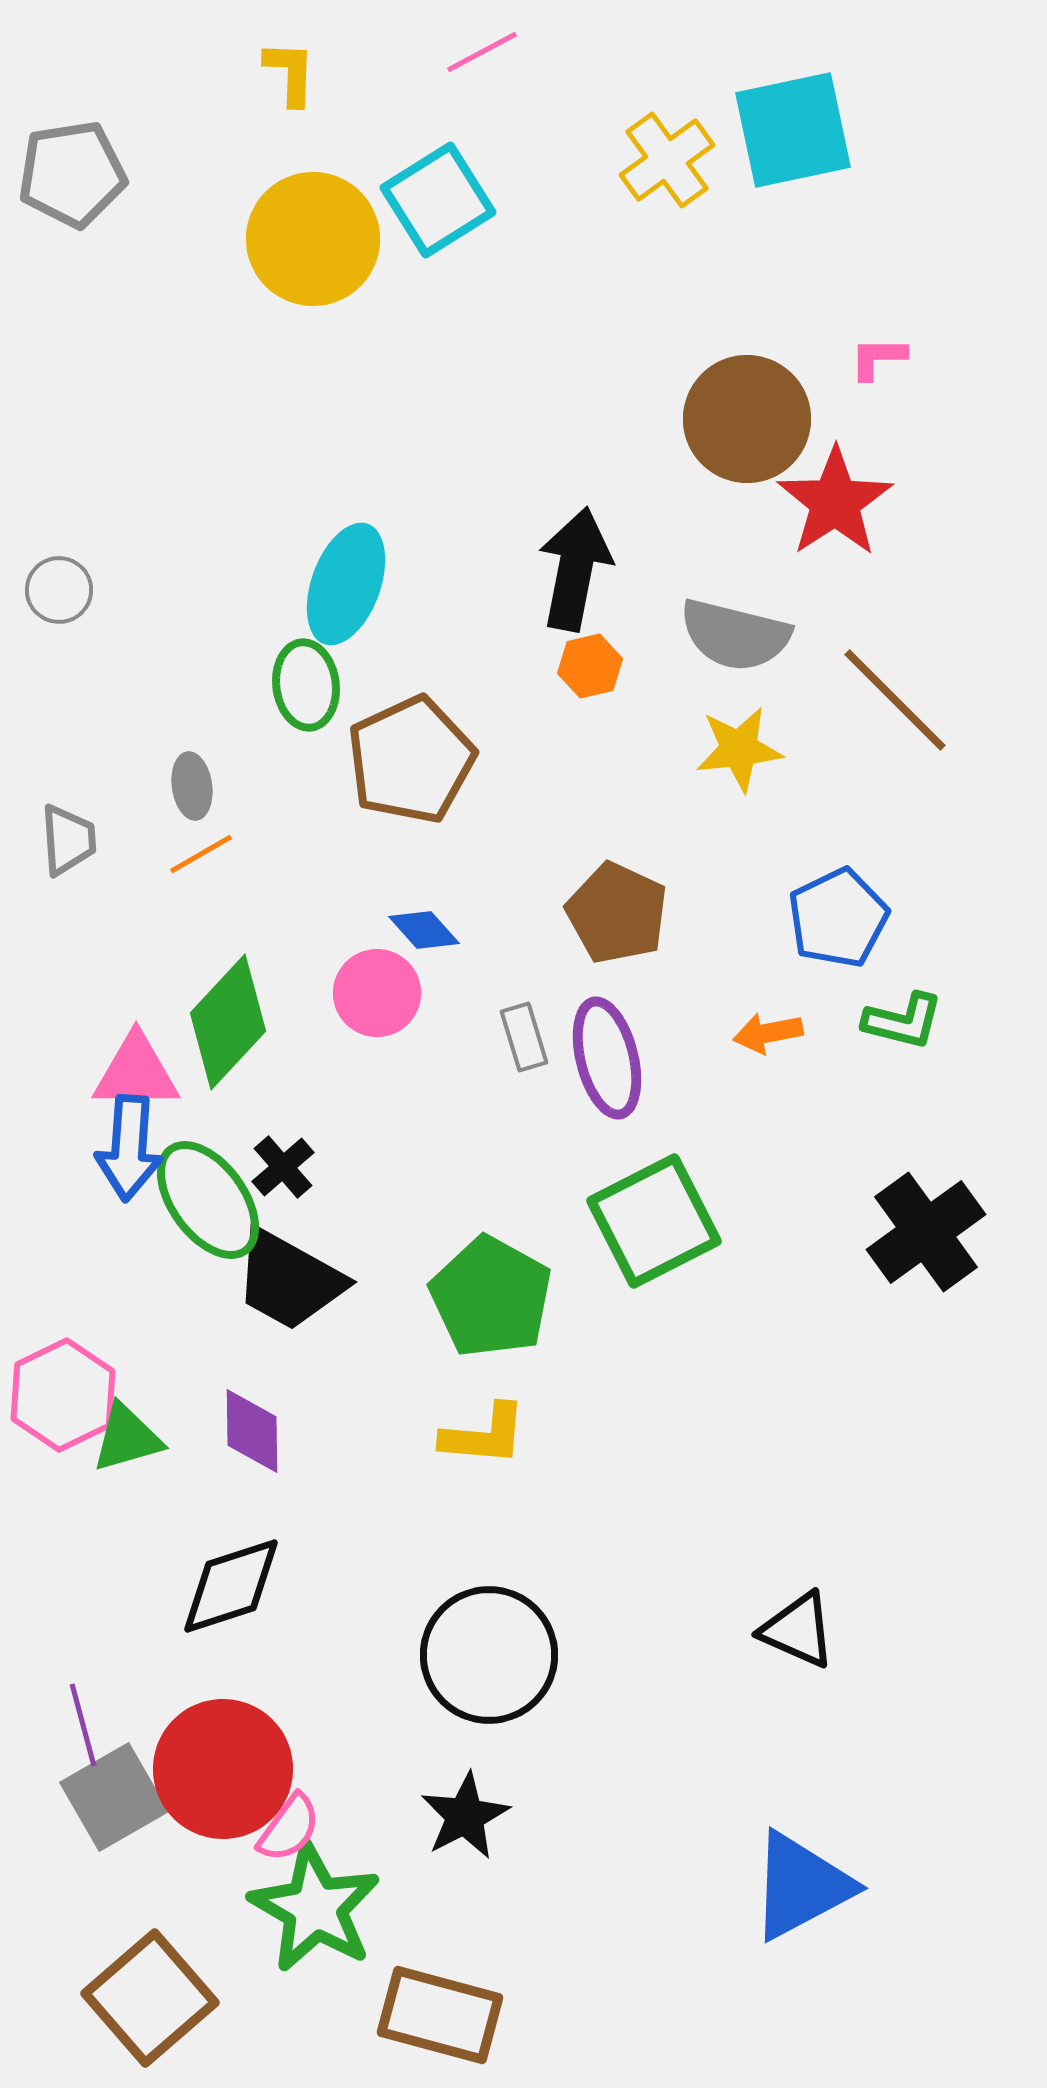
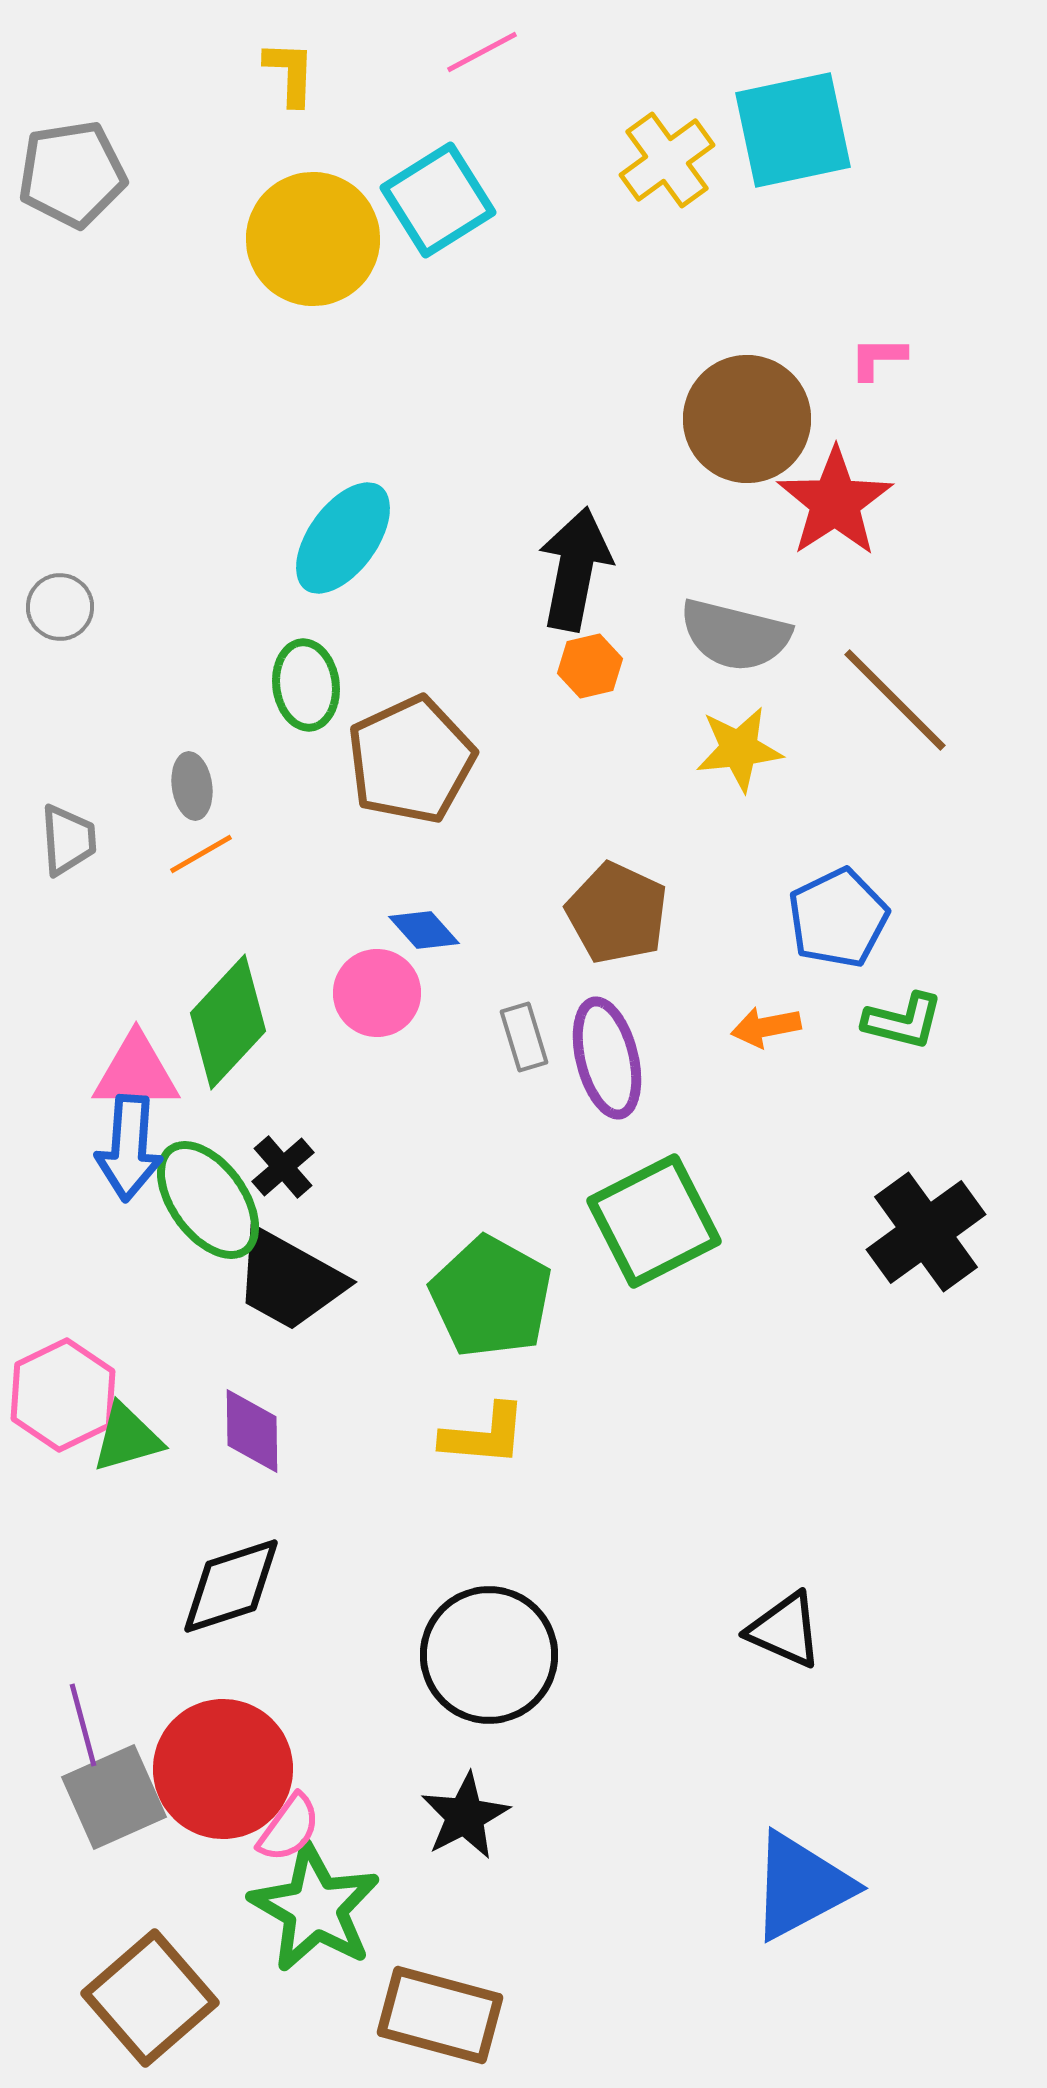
cyan ellipse at (346, 584): moved 3 px left, 46 px up; rotated 16 degrees clockwise
gray circle at (59, 590): moved 1 px right, 17 px down
orange arrow at (768, 1033): moved 2 px left, 6 px up
black triangle at (798, 1630): moved 13 px left
gray square at (114, 1797): rotated 6 degrees clockwise
